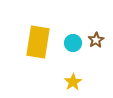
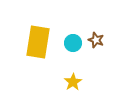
brown star: rotated 21 degrees counterclockwise
